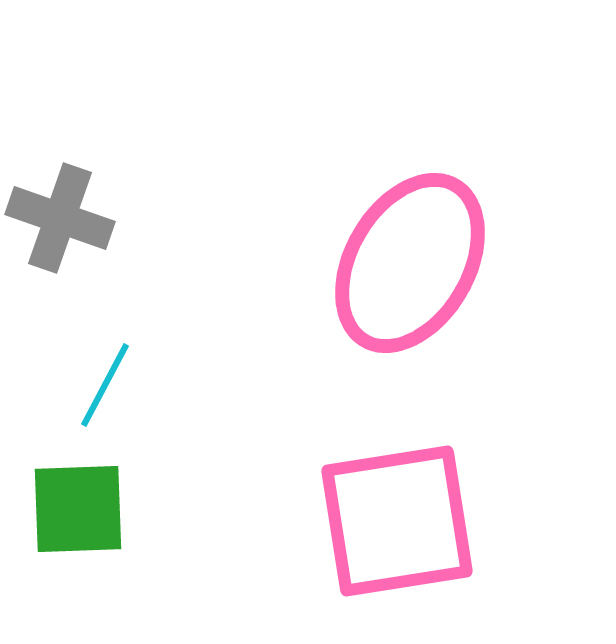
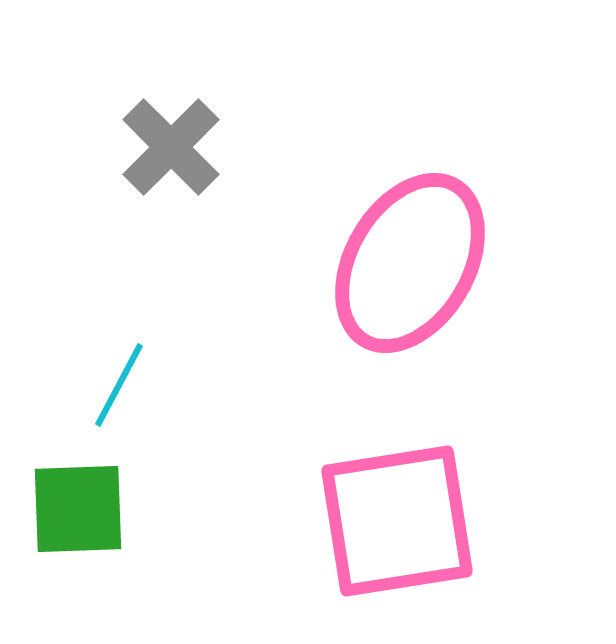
gray cross: moved 111 px right, 71 px up; rotated 26 degrees clockwise
cyan line: moved 14 px right
